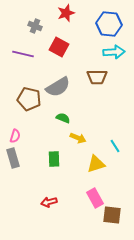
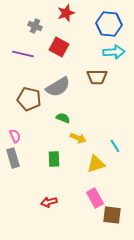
pink semicircle: rotated 40 degrees counterclockwise
